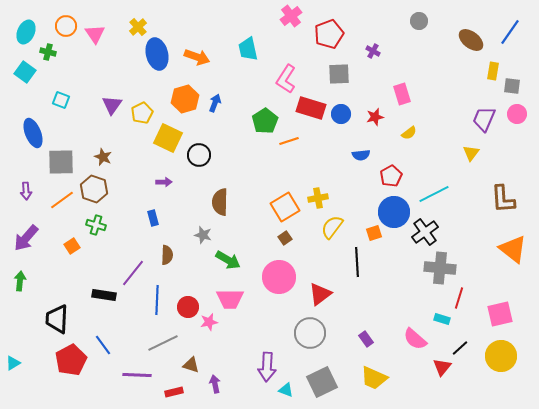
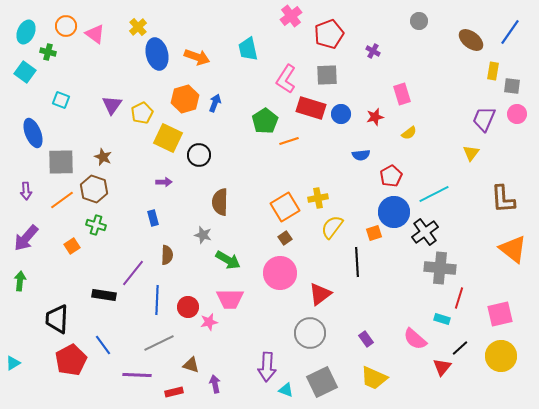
pink triangle at (95, 34): rotated 20 degrees counterclockwise
gray square at (339, 74): moved 12 px left, 1 px down
pink circle at (279, 277): moved 1 px right, 4 px up
gray line at (163, 343): moved 4 px left
